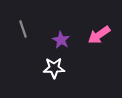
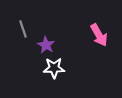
pink arrow: rotated 85 degrees counterclockwise
purple star: moved 15 px left, 5 px down
